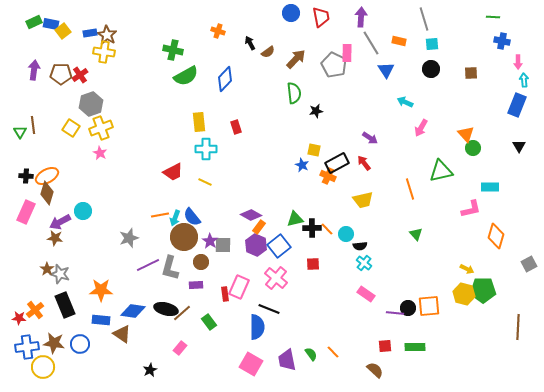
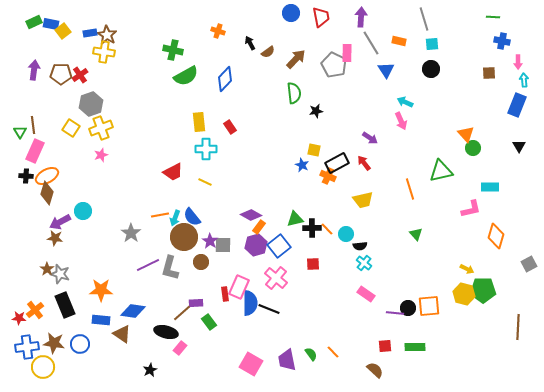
brown square at (471, 73): moved 18 px right
red rectangle at (236, 127): moved 6 px left; rotated 16 degrees counterclockwise
pink arrow at (421, 128): moved 20 px left, 7 px up; rotated 54 degrees counterclockwise
pink star at (100, 153): moved 1 px right, 2 px down; rotated 24 degrees clockwise
pink rectangle at (26, 212): moved 9 px right, 61 px up
gray star at (129, 238): moved 2 px right, 5 px up; rotated 18 degrees counterclockwise
purple hexagon at (256, 245): rotated 20 degrees clockwise
purple rectangle at (196, 285): moved 18 px down
black ellipse at (166, 309): moved 23 px down
blue semicircle at (257, 327): moved 7 px left, 24 px up
